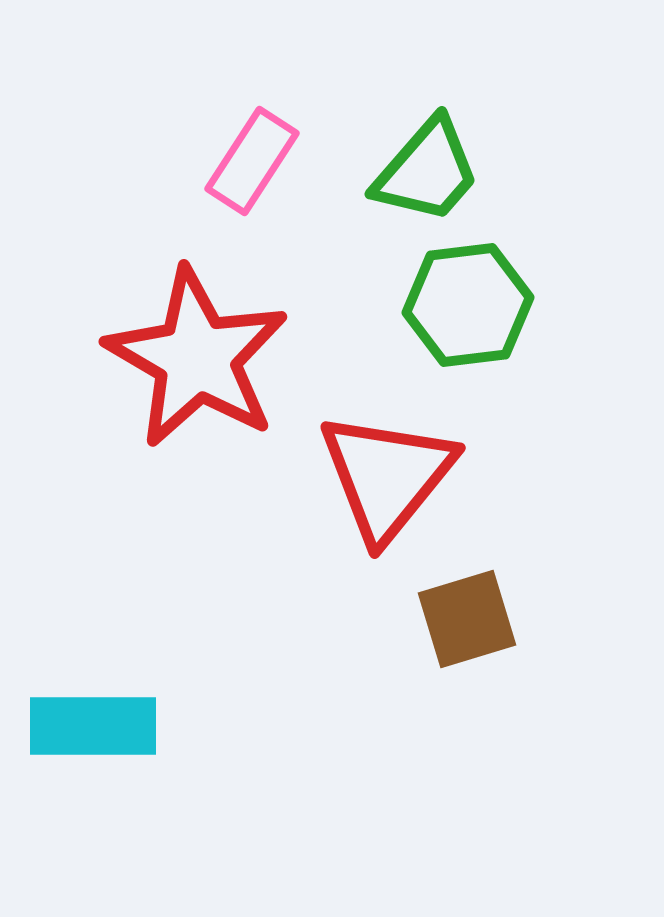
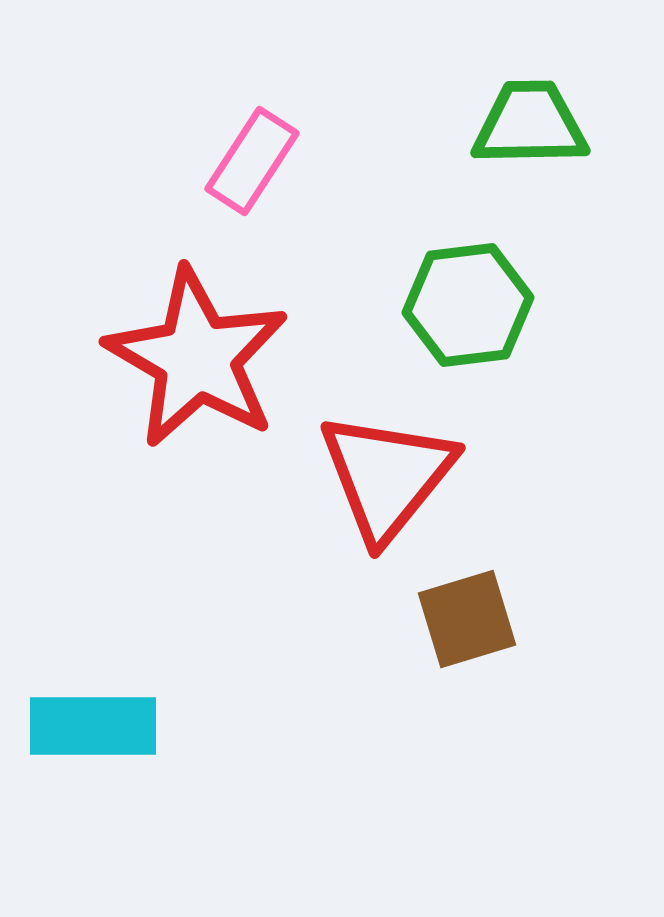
green trapezoid: moved 103 px right, 47 px up; rotated 132 degrees counterclockwise
